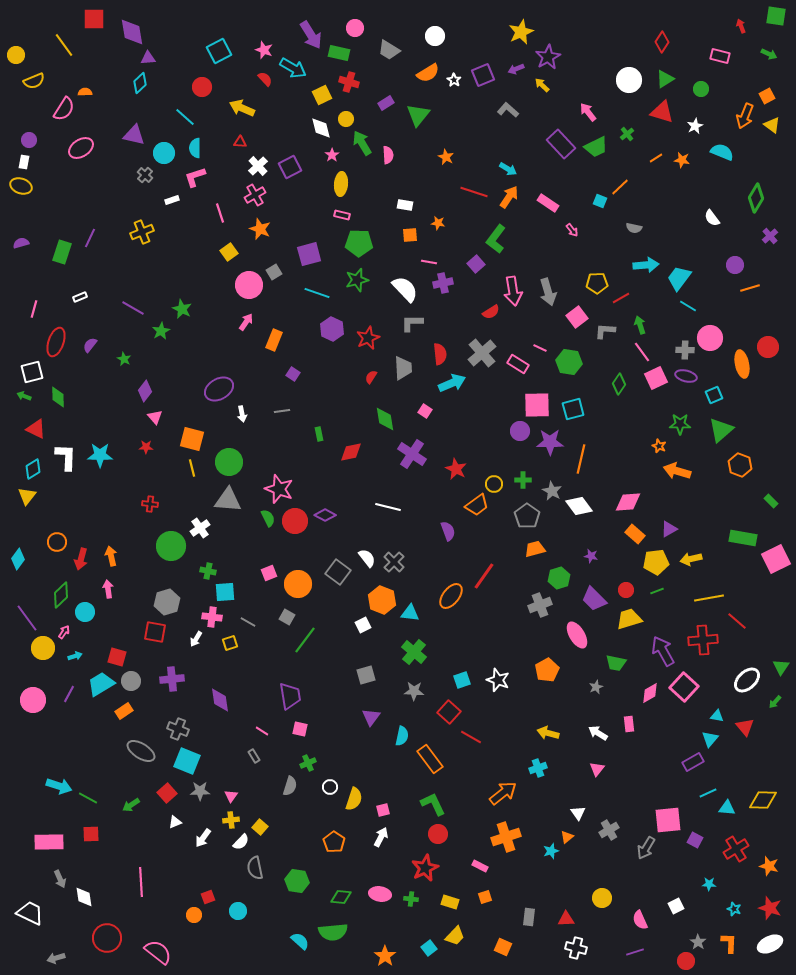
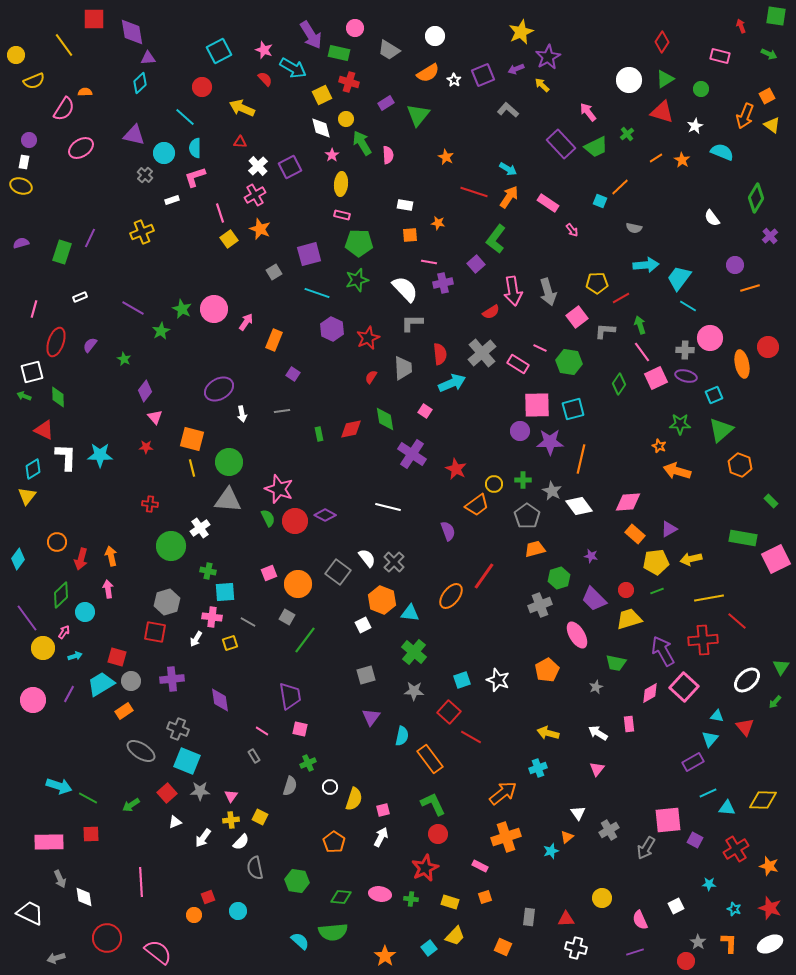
orange star at (682, 160): rotated 21 degrees clockwise
yellow square at (229, 252): moved 13 px up
pink circle at (249, 285): moved 35 px left, 24 px down
red triangle at (36, 429): moved 8 px right, 1 px down
red diamond at (351, 452): moved 23 px up
yellow square at (260, 827): moved 10 px up; rotated 14 degrees counterclockwise
